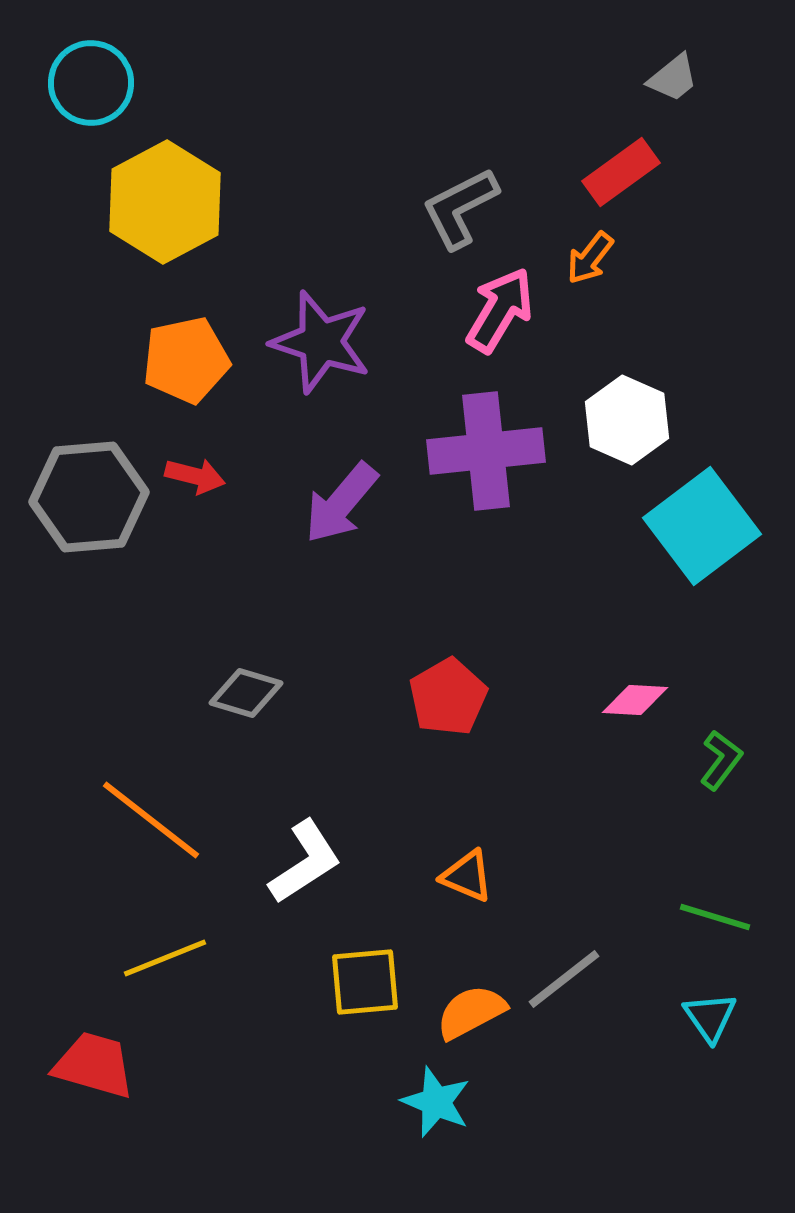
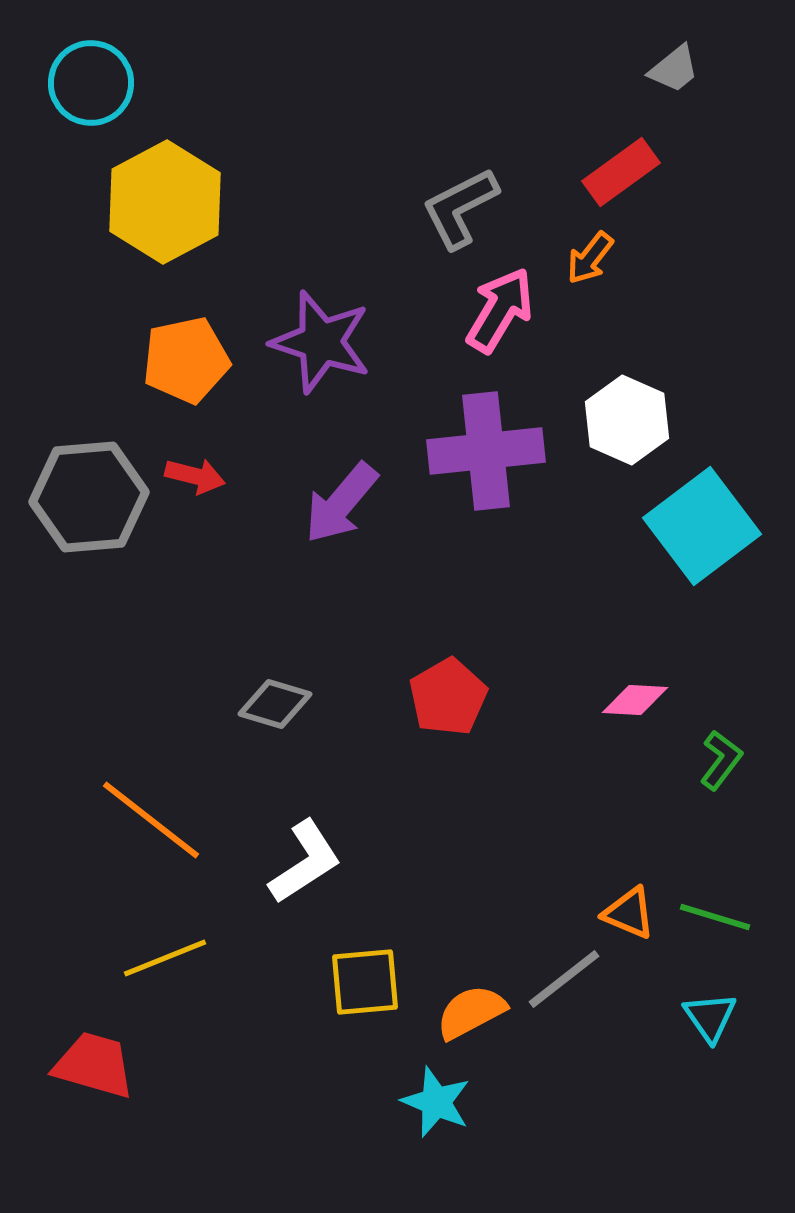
gray trapezoid: moved 1 px right, 9 px up
gray diamond: moved 29 px right, 11 px down
orange triangle: moved 162 px right, 37 px down
